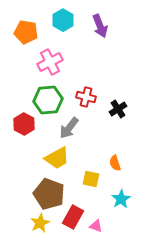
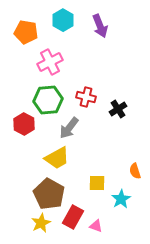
orange semicircle: moved 20 px right, 8 px down
yellow square: moved 6 px right, 4 px down; rotated 12 degrees counterclockwise
brown pentagon: rotated 8 degrees clockwise
yellow star: moved 1 px right
